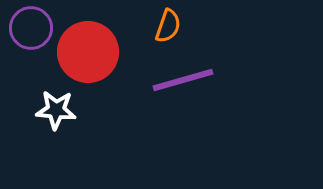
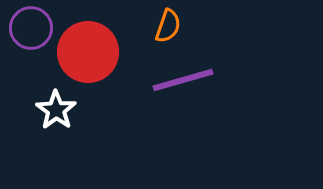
white star: rotated 30 degrees clockwise
